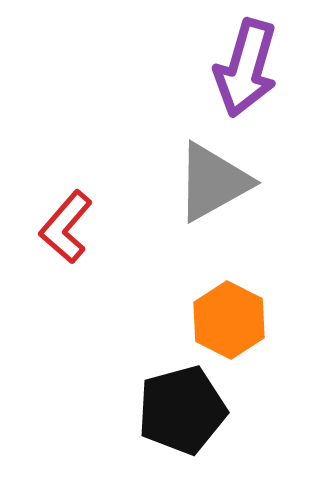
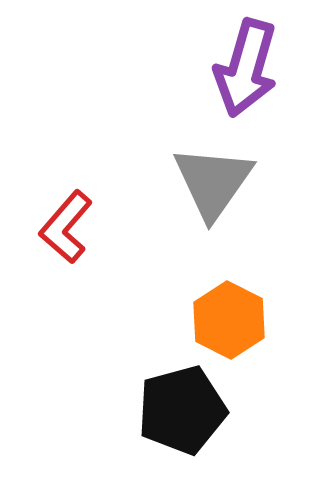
gray triangle: rotated 26 degrees counterclockwise
